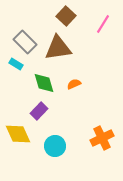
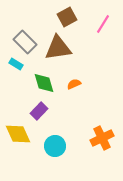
brown square: moved 1 px right, 1 px down; rotated 18 degrees clockwise
